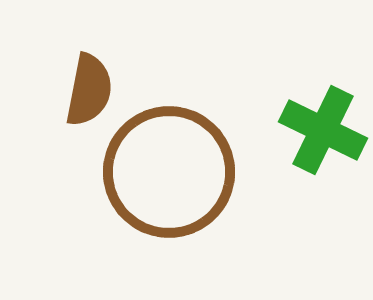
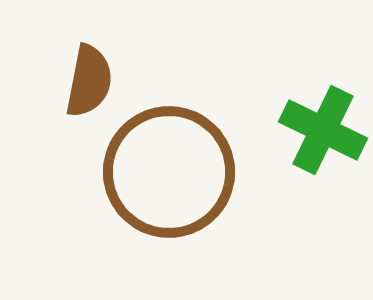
brown semicircle: moved 9 px up
